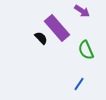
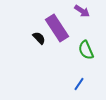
purple rectangle: rotated 8 degrees clockwise
black semicircle: moved 2 px left
